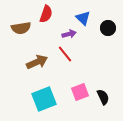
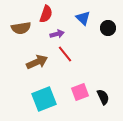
purple arrow: moved 12 px left
